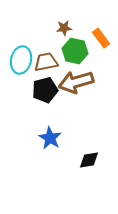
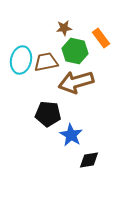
black pentagon: moved 3 px right, 24 px down; rotated 20 degrees clockwise
blue star: moved 21 px right, 3 px up
